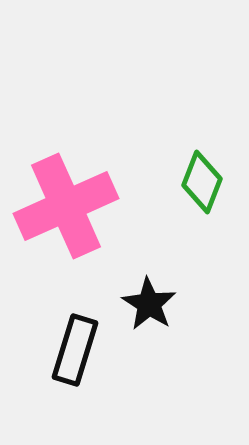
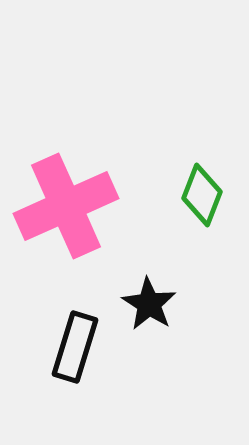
green diamond: moved 13 px down
black rectangle: moved 3 px up
